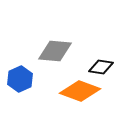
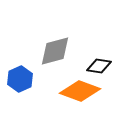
gray diamond: rotated 20 degrees counterclockwise
black diamond: moved 2 px left, 1 px up
